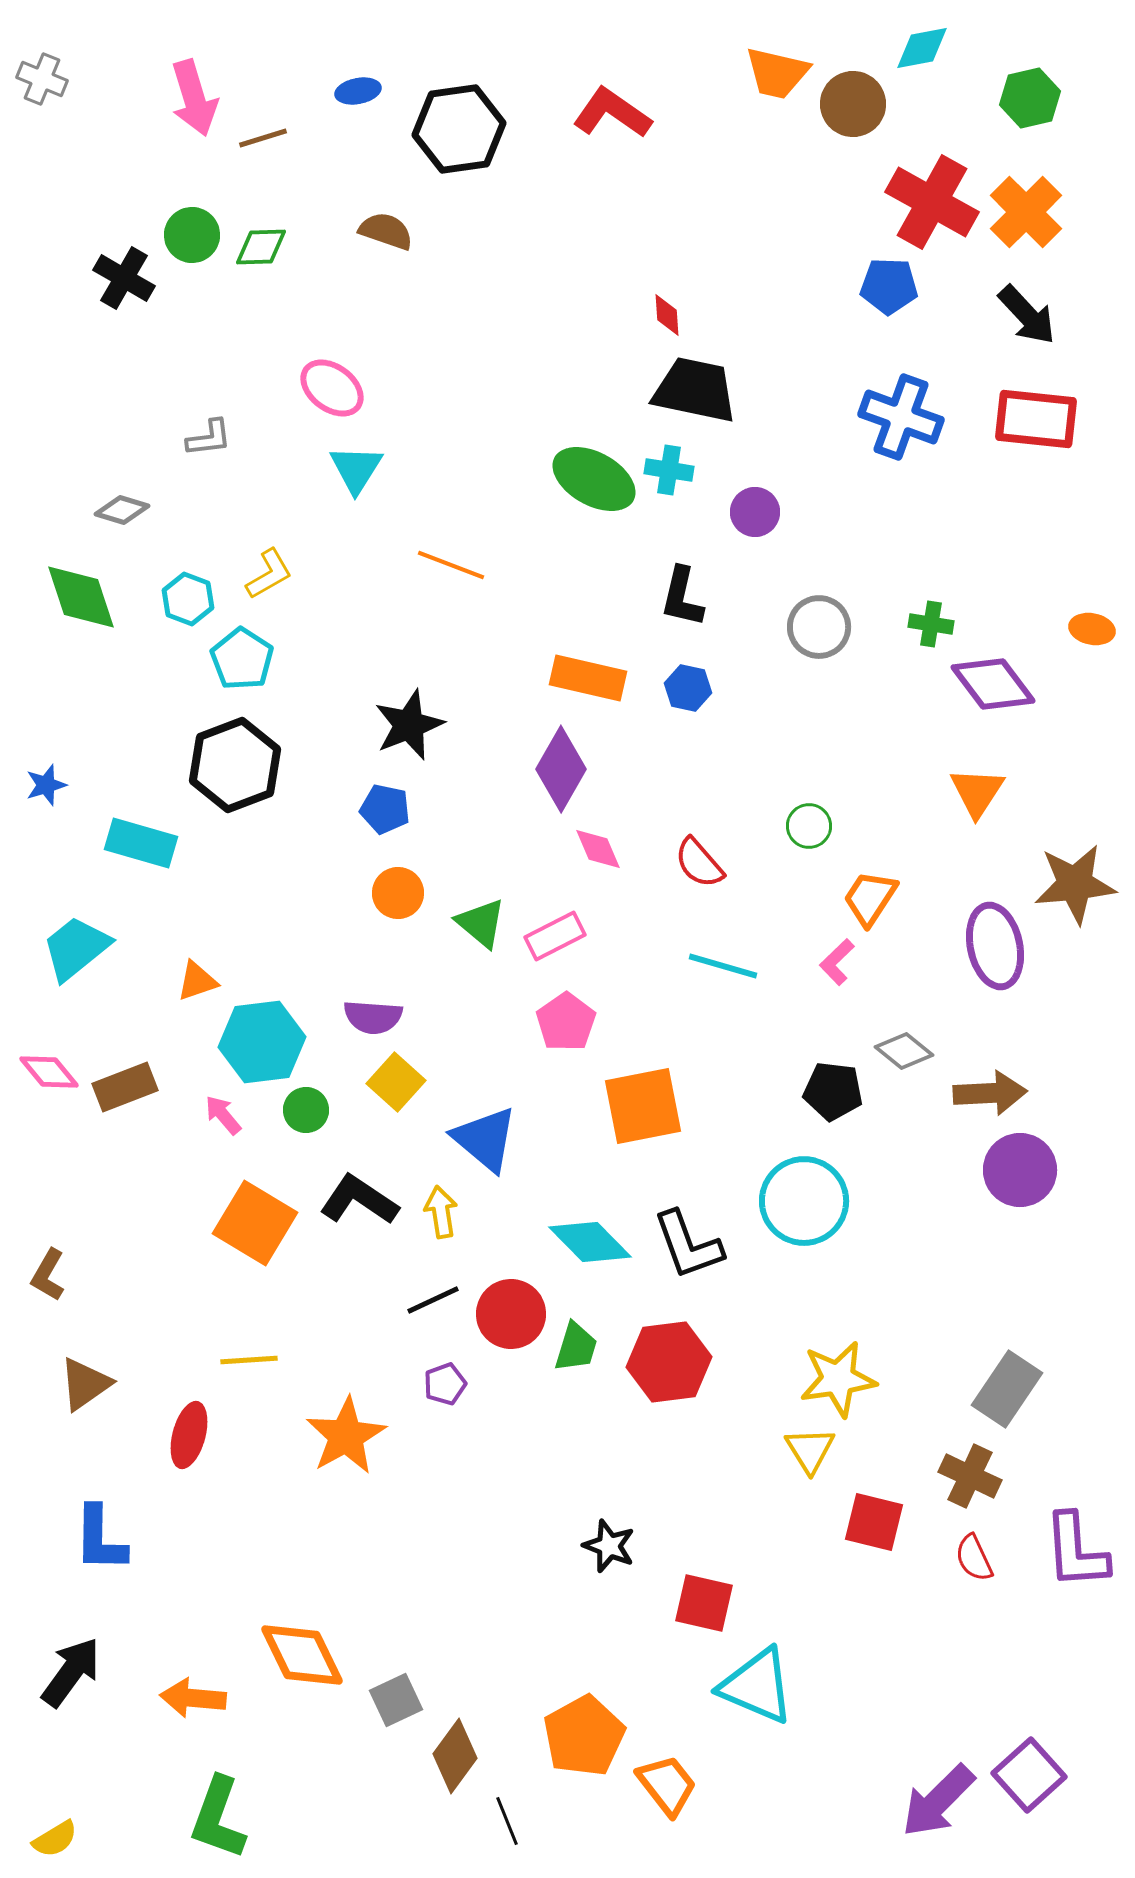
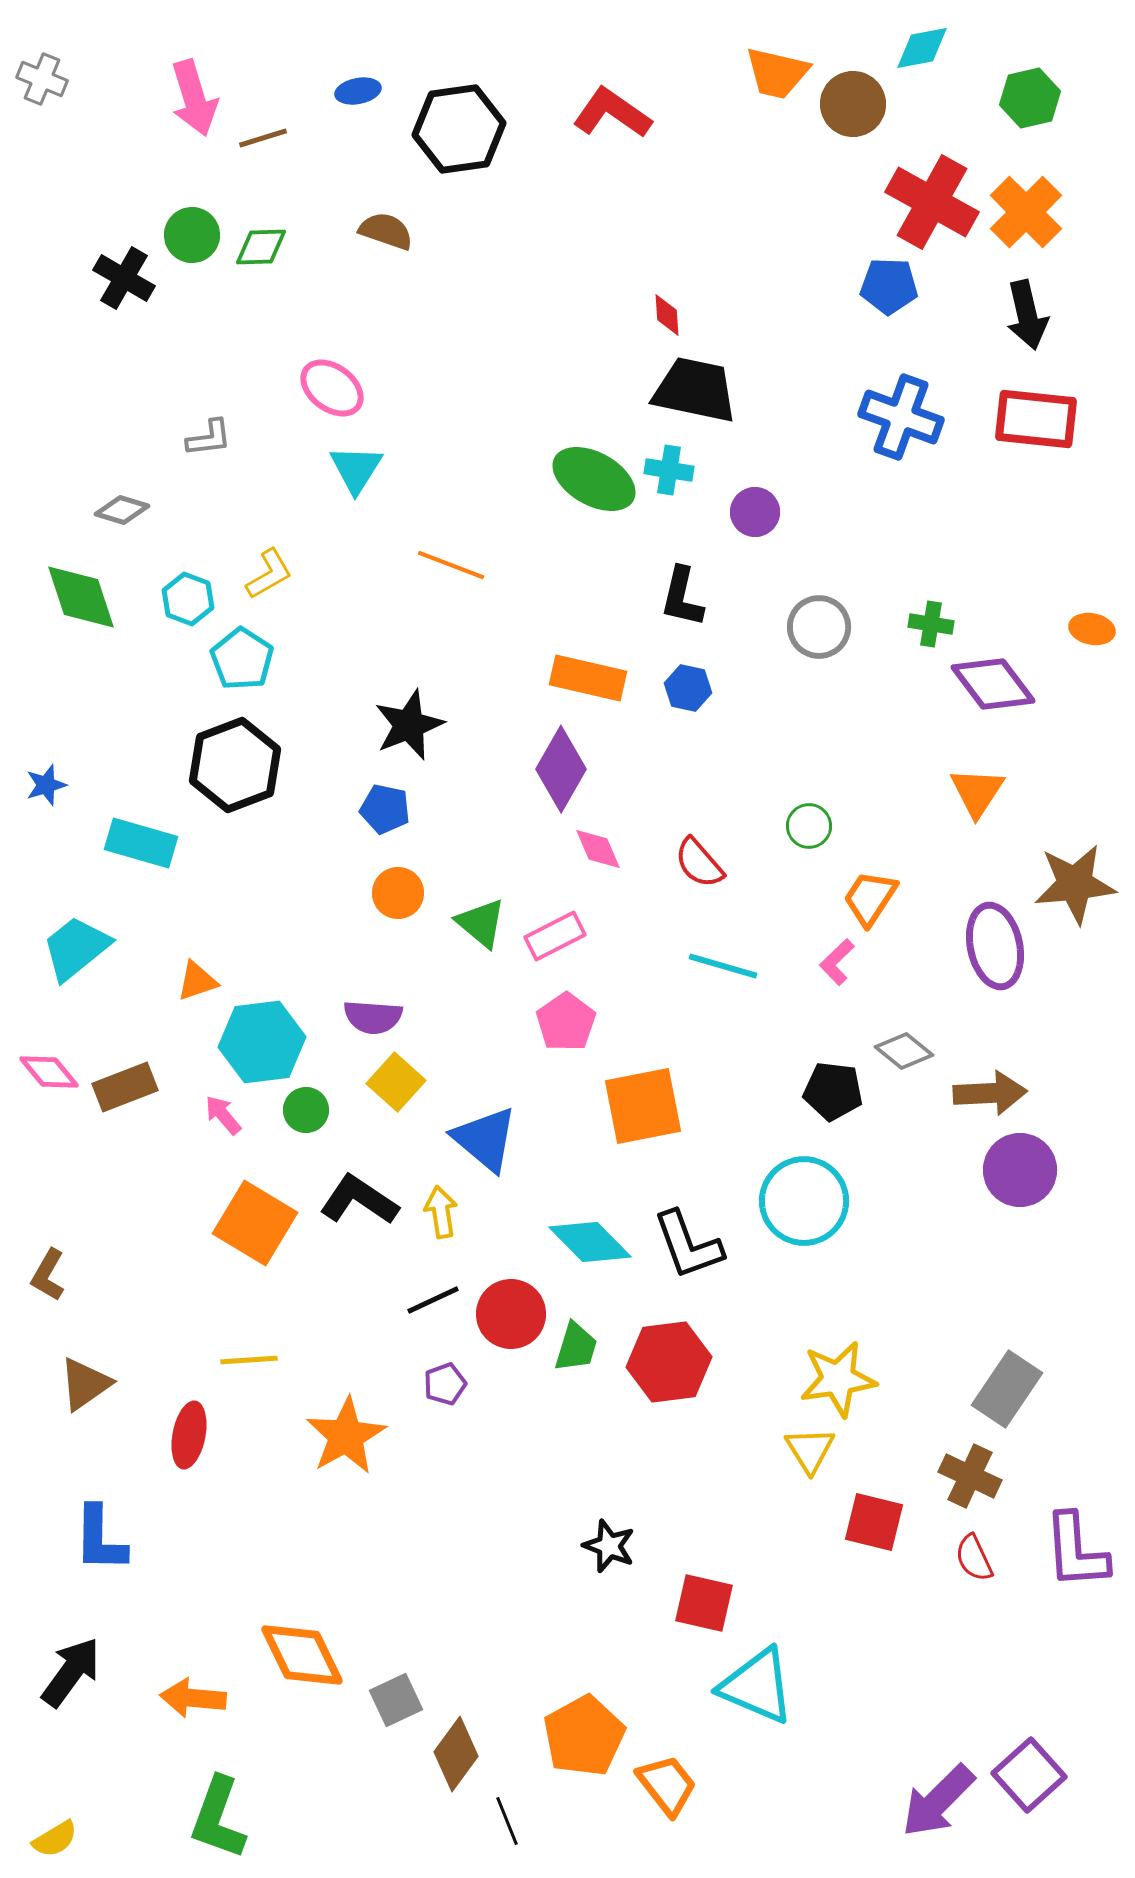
black arrow at (1027, 315): rotated 30 degrees clockwise
red ellipse at (189, 1435): rotated 4 degrees counterclockwise
brown diamond at (455, 1756): moved 1 px right, 2 px up
